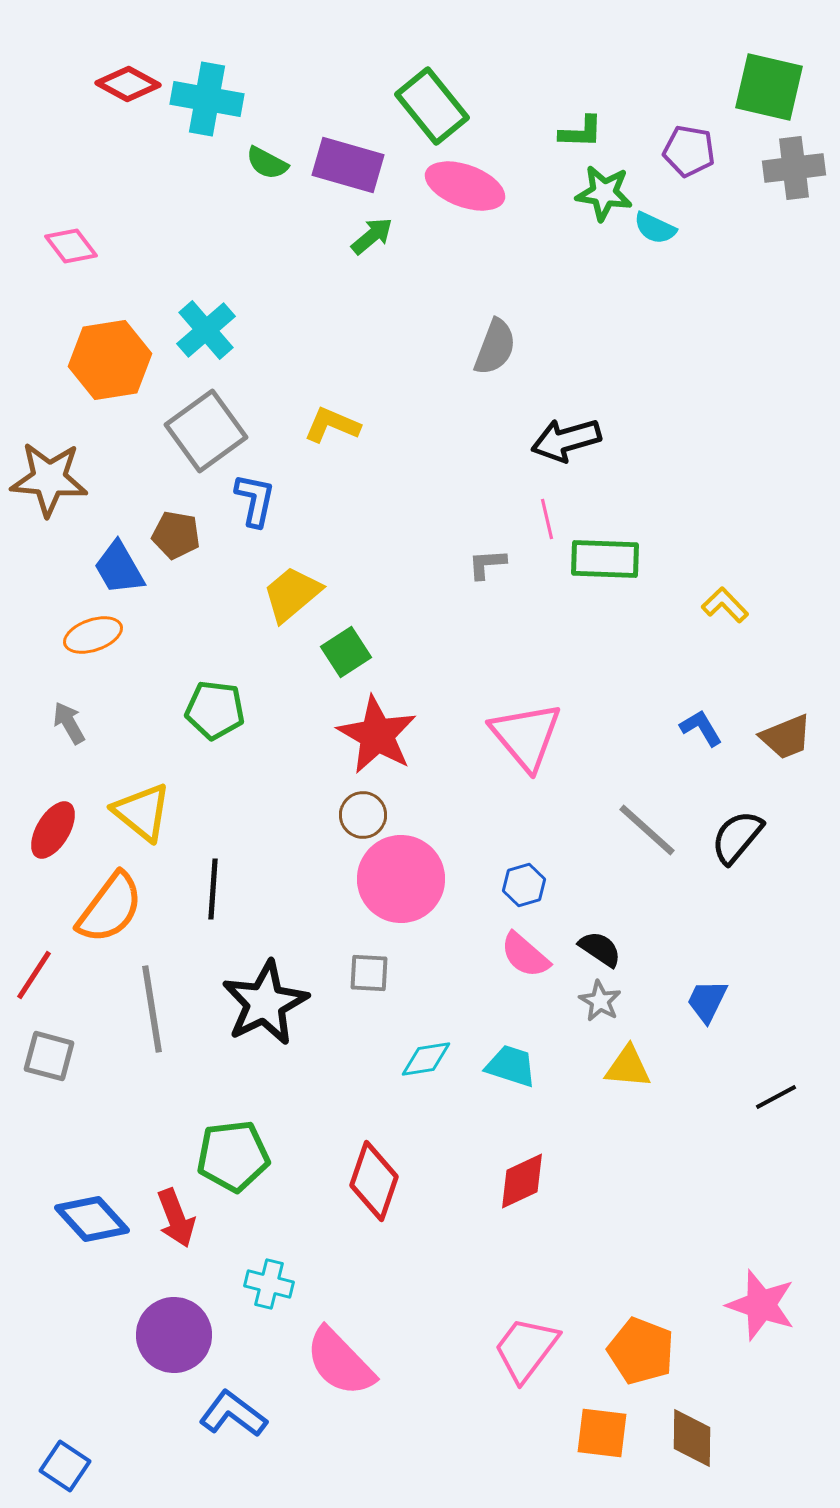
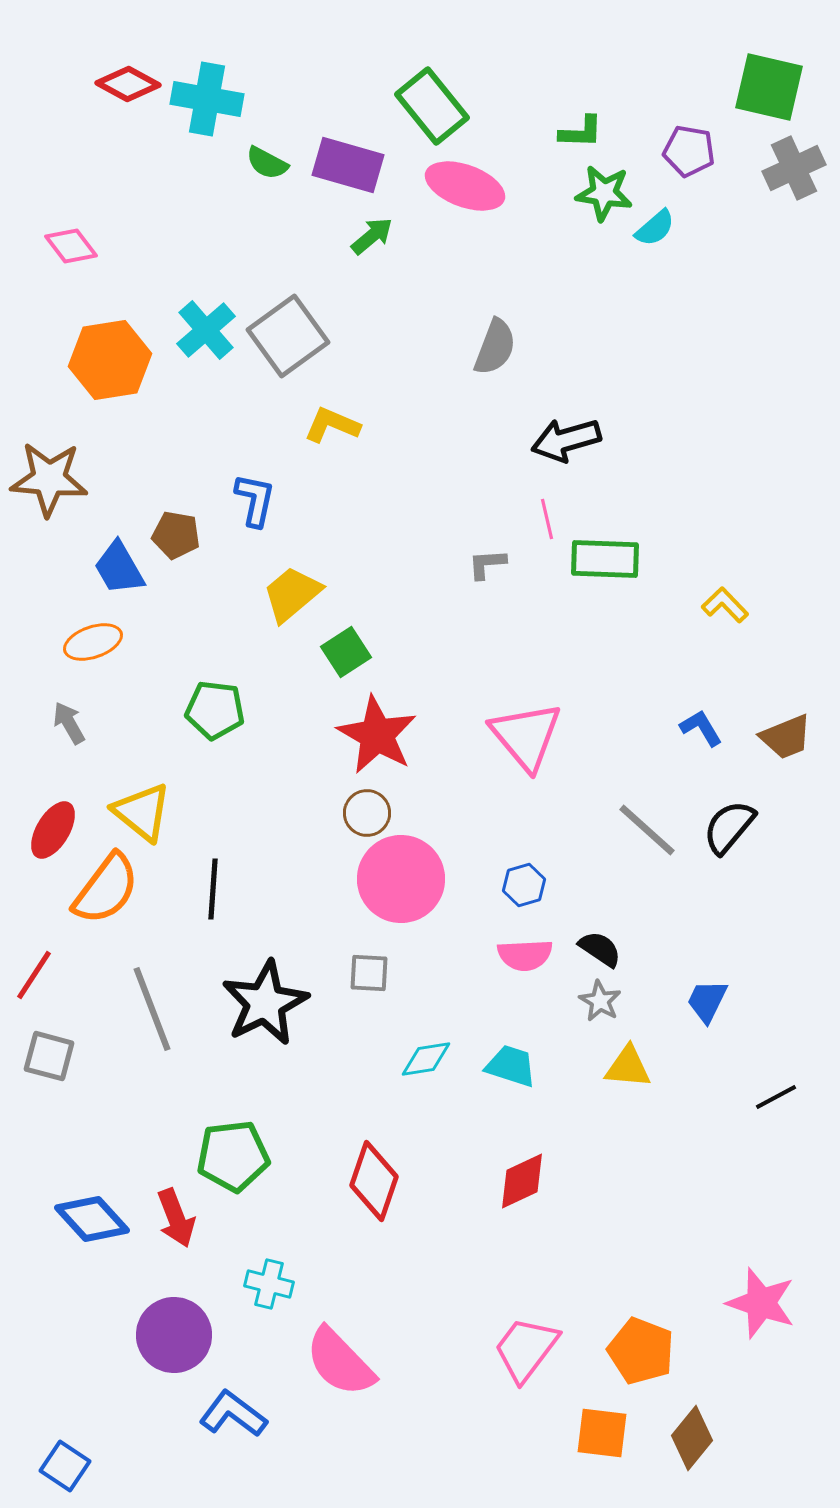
gray cross at (794, 168): rotated 18 degrees counterclockwise
cyan semicircle at (655, 228): rotated 66 degrees counterclockwise
gray square at (206, 431): moved 82 px right, 95 px up
orange ellipse at (93, 635): moved 7 px down
brown circle at (363, 815): moved 4 px right, 2 px up
black semicircle at (737, 837): moved 8 px left, 10 px up
orange semicircle at (110, 908): moved 4 px left, 19 px up
pink semicircle at (525, 955): rotated 44 degrees counterclockwise
gray line at (152, 1009): rotated 12 degrees counterclockwise
pink star at (761, 1305): moved 2 px up
brown diamond at (692, 1438): rotated 38 degrees clockwise
